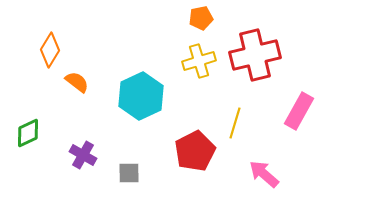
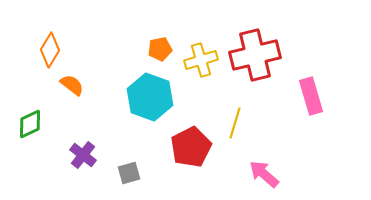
orange pentagon: moved 41 px left, 31 px down
yellow cross: moved 2 px right, 1 px up
orange semicircle: moved 5 px left, 3 px down
cyan hexagon: moved 9 px right, 1 px down; rotated 15 degrees counterclockwise
pink rectangle: moved 12 px right, 15 px up; rotated 45 degrees counterclockwise
green diamond: moved 2 px right, 9 px up
red pentagon: moved 4 px left, 4 px up
purple cross: rotated 8 degrees clockwise
gray square: rotated 15 degrees counterclockwise
